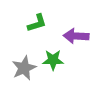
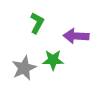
green L-shape: rotated 45 degrees counterclockwise
